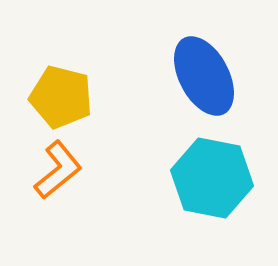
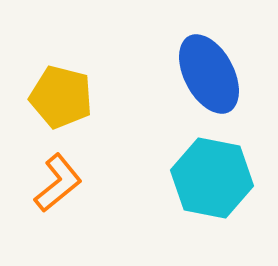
blue ellipse: moved 5 px right, 2 px up
orange L-shape: moved 13 px down
